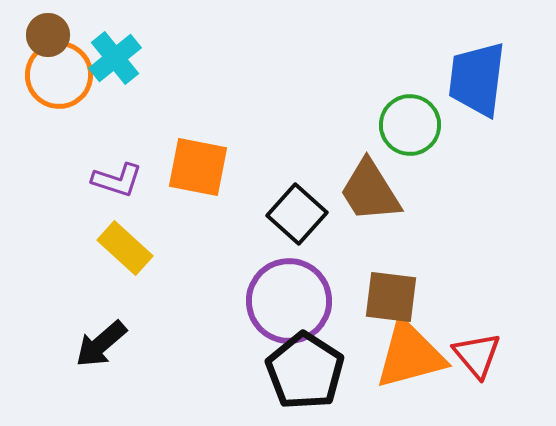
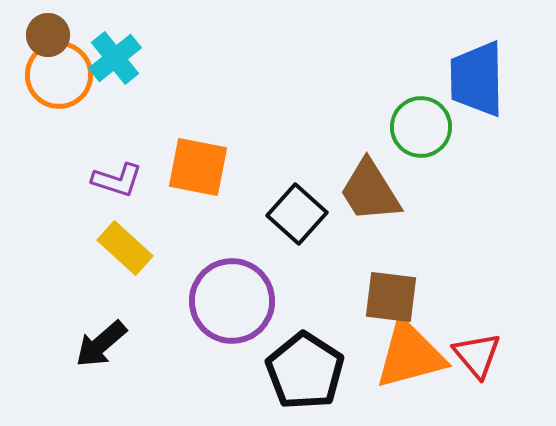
blue trapezoid: rotated 8 degrees counterclockwise
green circle: moved 11 px right, 2 px down
purple circle: moved 57 px left
